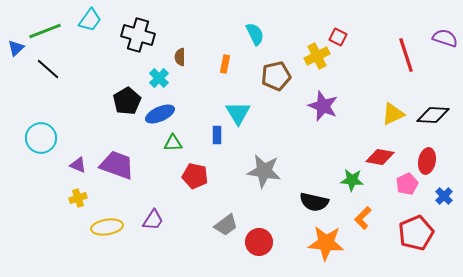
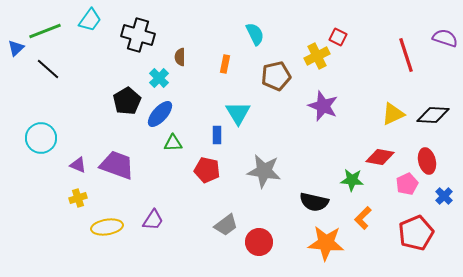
blue ellipse at (160, 114): rotated 24 degrees counterclockwise
red ellipse at (427, 161): rotated 25 degrees counterclockwise
red pentagon at (195, 176): moved 12 px right, 6 px up
